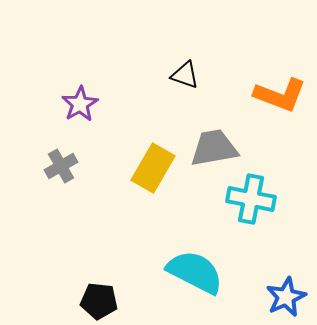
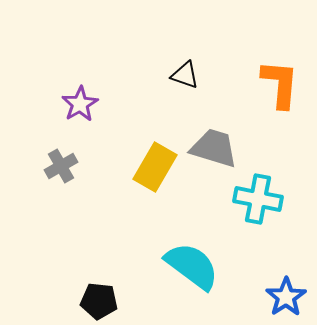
orange L-shape: moved 11 px up; rotated 106 degrees counterclockwise
gray trapezoid: rotated 27 degrees clockwise
yellow rectangle: moved 2 px right, 1 px up
cyan cross: moved 7 px right
cyan semicircle: moved 3 px left, 6 px up; rotated 10 degrees clockwise
blue star: rotated 9 degrees counterclockwise
